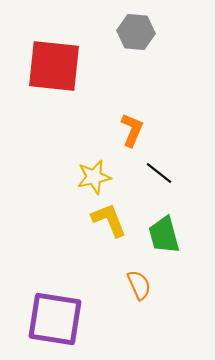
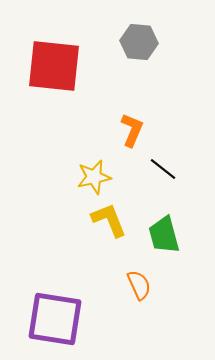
gray hexagon: moved 3 px right, 10 px down
black line: moved 4 px right, 4 px up
